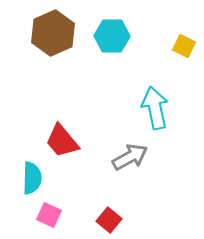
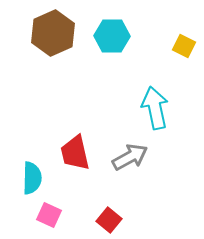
red trapezoid: moved 13 px right, 12 px down; rotated 27 degrees clockwise
